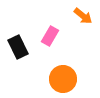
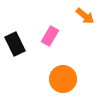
orange arrow: moved 2 px right
black rectangle: moved 3 px left, 3 px up
